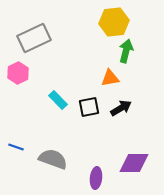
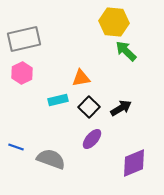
yellow hexagon: rotated 12 degrees clockwise
gray rectangle: moved 10 px left, 1 px down; rotated 12 degrees clockwise
green arrow: rotated 60 degrees counterclockwise
pink hexagon: moved 4 px right
orange triangle: moved 29 px left
cyan rectangle: rotated 60 degrees counterclockwise
black square: rotated 35 degrees counterclockwise
gray semicircle: moved 2 px left
purple diamond: rotated 24 degrees counterclockwise
purple ellipse: moved 4 px left, 39 px up; rotated 35 degrees clockwise
